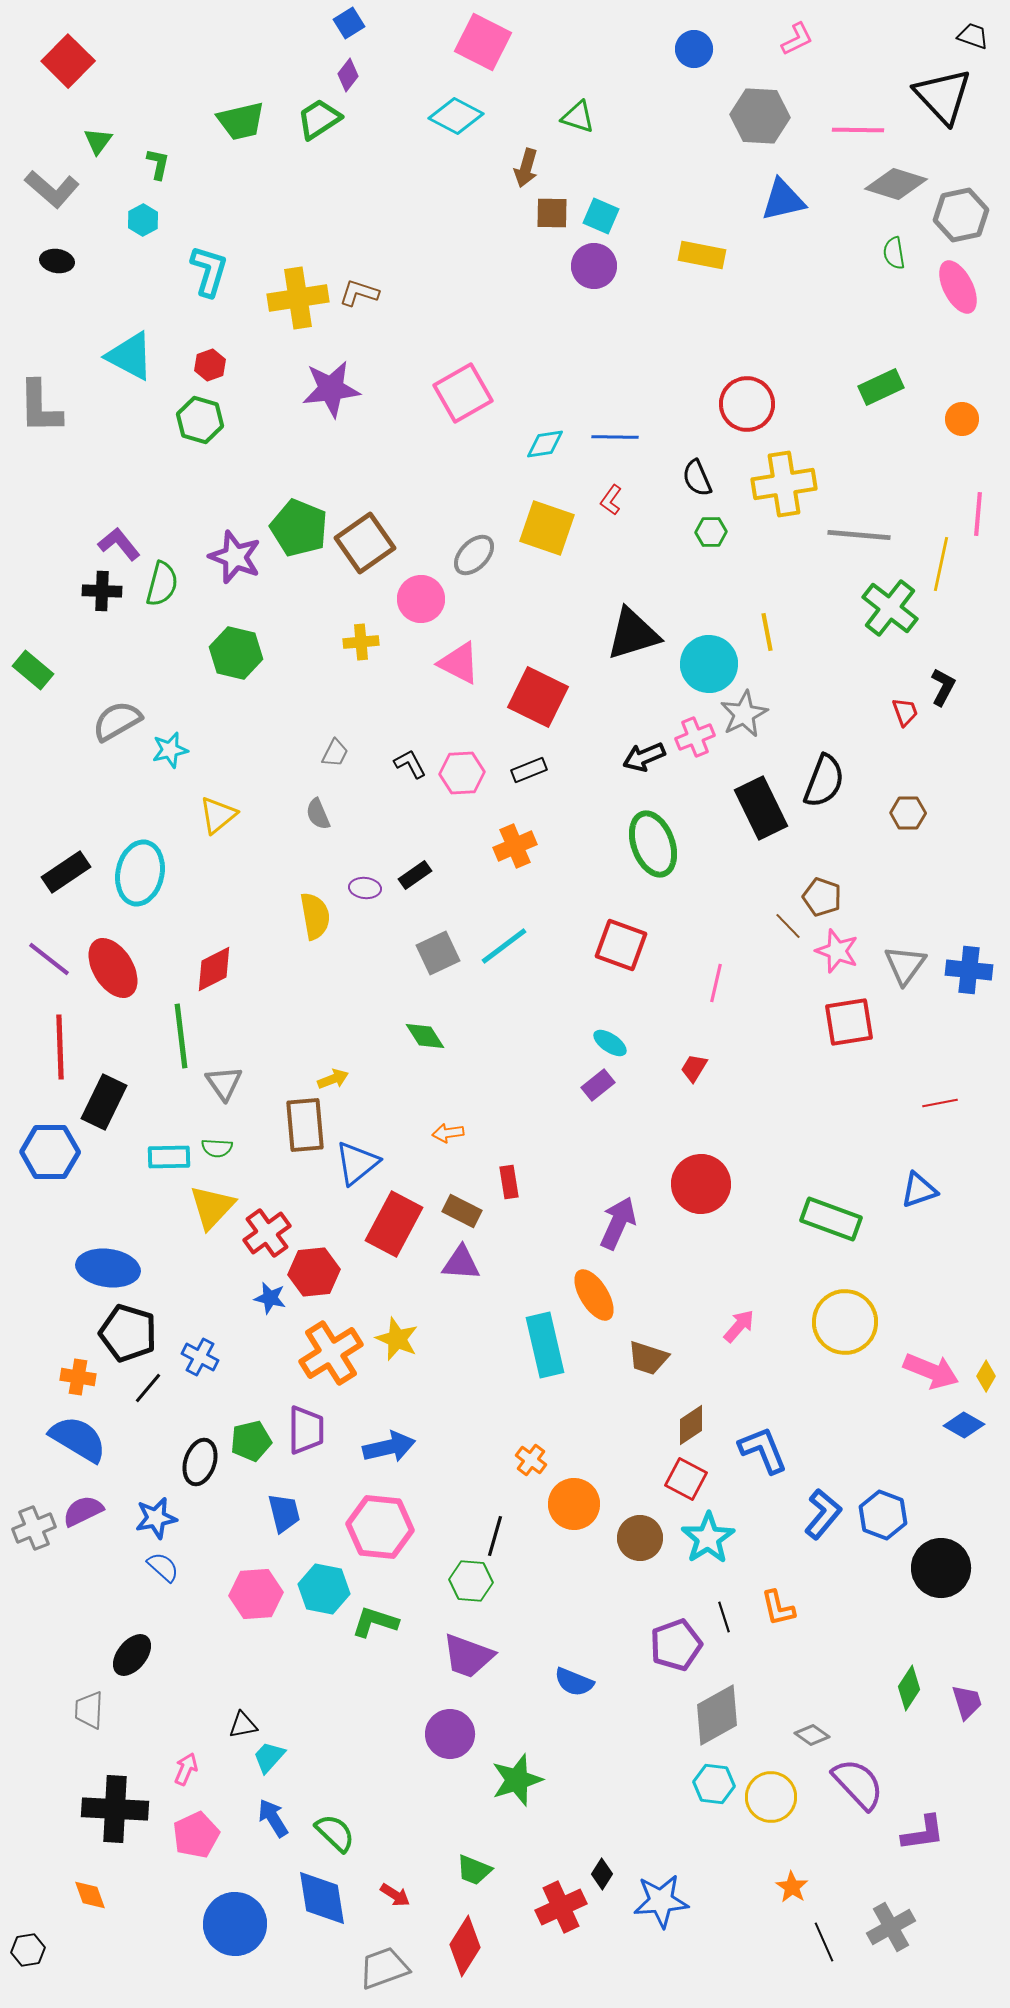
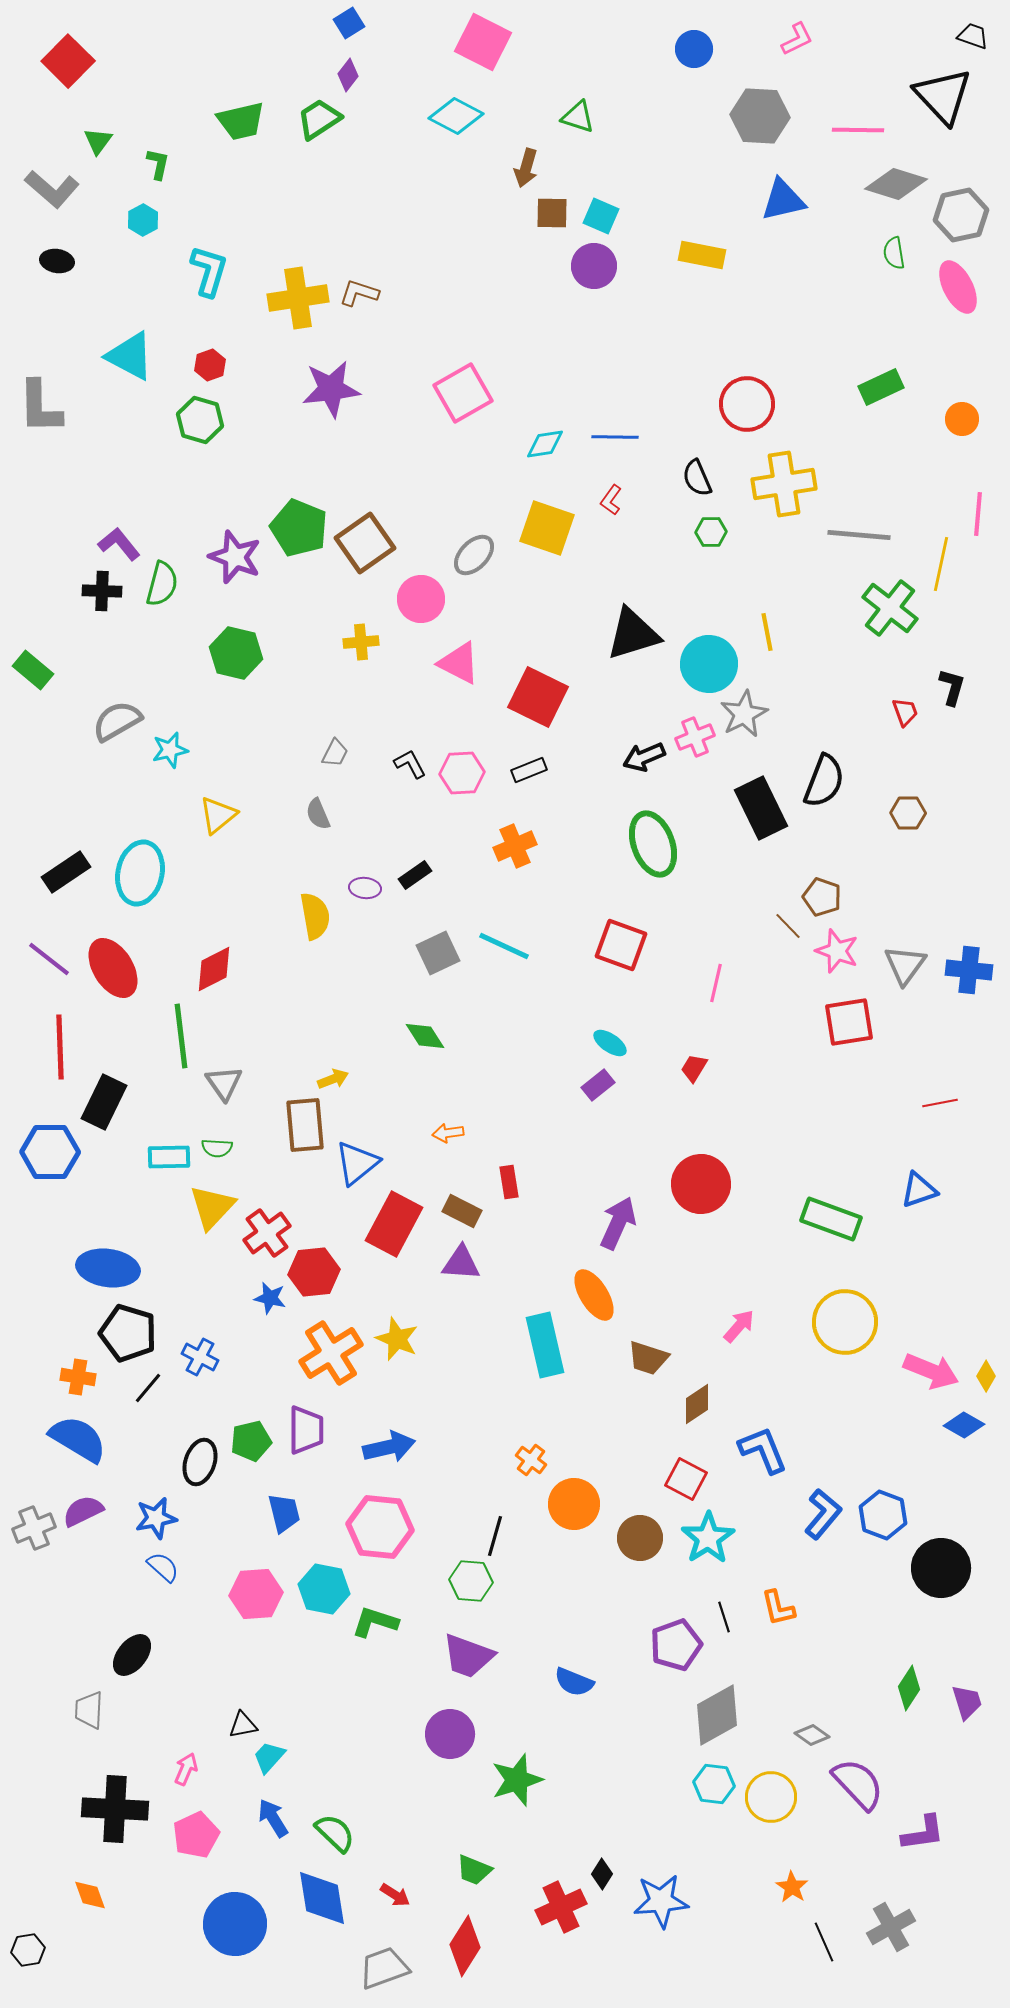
black L-shape at (943, 687): moved 9 px right; rotated 12 degrees counterclockwise
cyan line at (504, 946): rotated 62 degrees clockwise
brown diamond at (691, 1425): moved 6 px right, 21 px up
